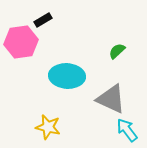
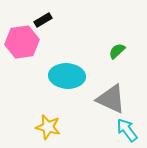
pink hexagon: moved 1 px right
